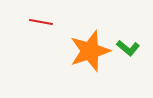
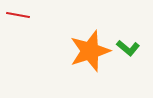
red line: moved 23 px left, 7 px up
